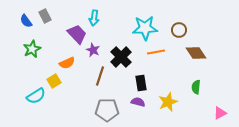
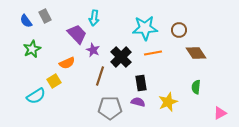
orange line: moved 3 px left, 1 px down
gray pentagon: moved 3 px right, 2 px up
